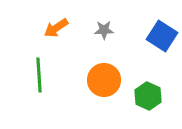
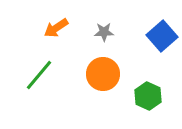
gray star: moved 2 px down
blue square: rotated 16 degrees clockwise
green line: rotated 44 degrees clockwise
orange circle: moved 1 px left, 6 px up
